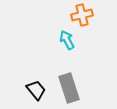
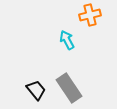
orange cross: moved 8 px right
gray rectangle: rotated 16 degrees counterclockwise
